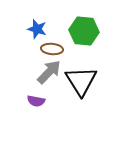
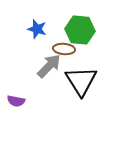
green hexagon: moved 4 px left, 1 px up
brown ellipse: moved 12 px right
gray arrow: moved 6 px up
purple semicircle: moved 20 px left
